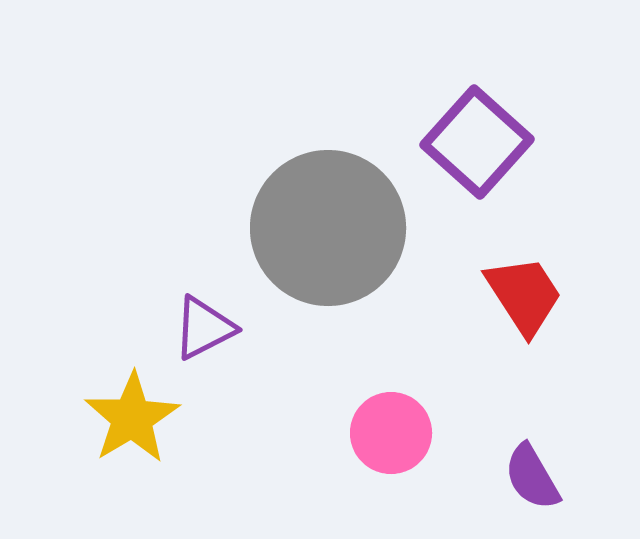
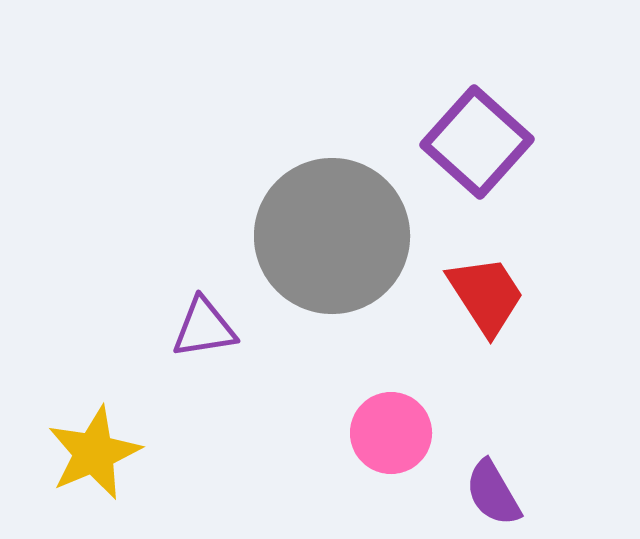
gray circle: moved 4 px right, 8 px down
red trapezoid: moved 38 px left
purple triangle: rotated 18 degrees clockwise
yellow star: moved 38 px left, 35 px down; rotated 8 degrees clockwise
purple semicircle: moved 39 px left, 16 px down
